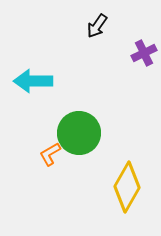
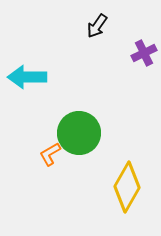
cyan arrow: moved 6 px left, 4 px up
